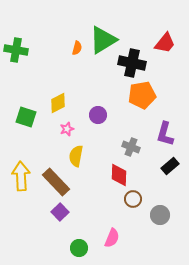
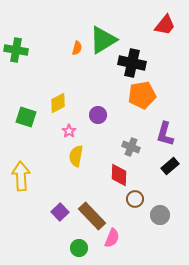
red trapezoid: moved 18 px up
pink star: moved 2 px right, 2 px down; rotated 16 degrees counterclockwise
brown rectangle: moved 36 px right, 34 px down
brown circle: moved 2 px right
